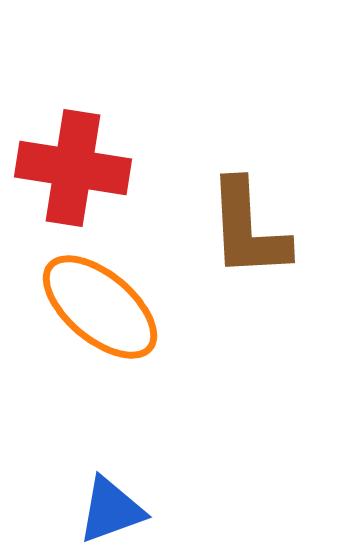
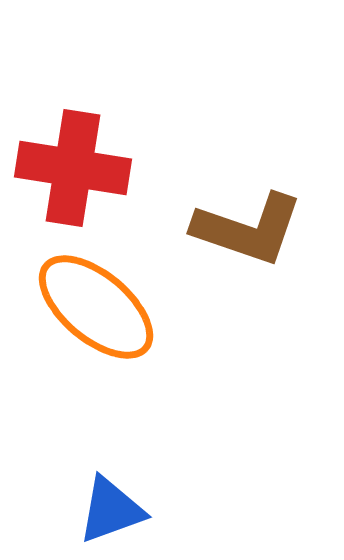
brown L-shape: rotated 68 degrees counterclockwise
orange ellipse: moved 4 px left
